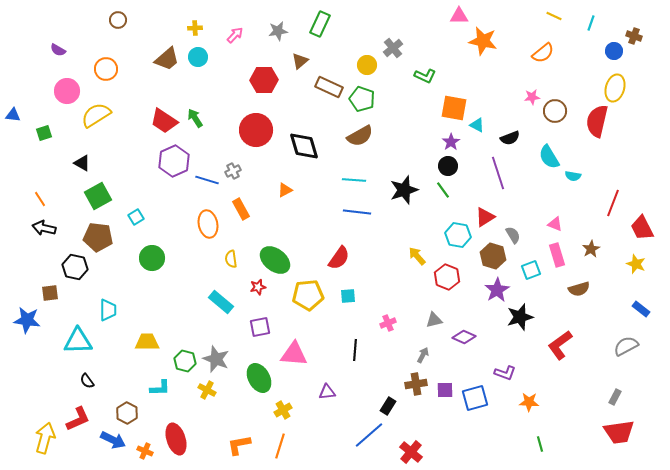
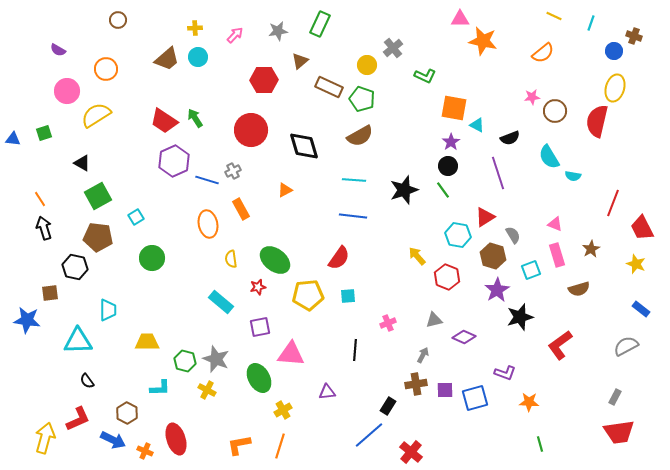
pink triangle at (459, 16): moved 1 px right, 3 px down
blue triangle at (13, 115): moved 24 px down
red circle at (256, 130): moved 5 px left
blue line at (357, 212): moved 4 px left, 4 px down
black arrow at (44, 228): rotated 60 degrees clockwise
pink triangle at (294, 354): moved 3 px left
